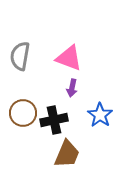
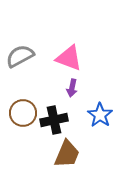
gray semicircle: rotated 52 degrees clockwise
